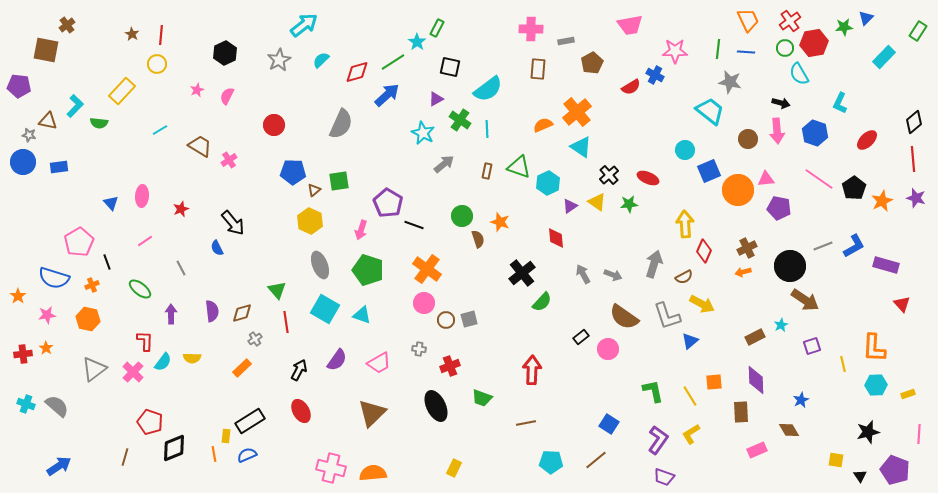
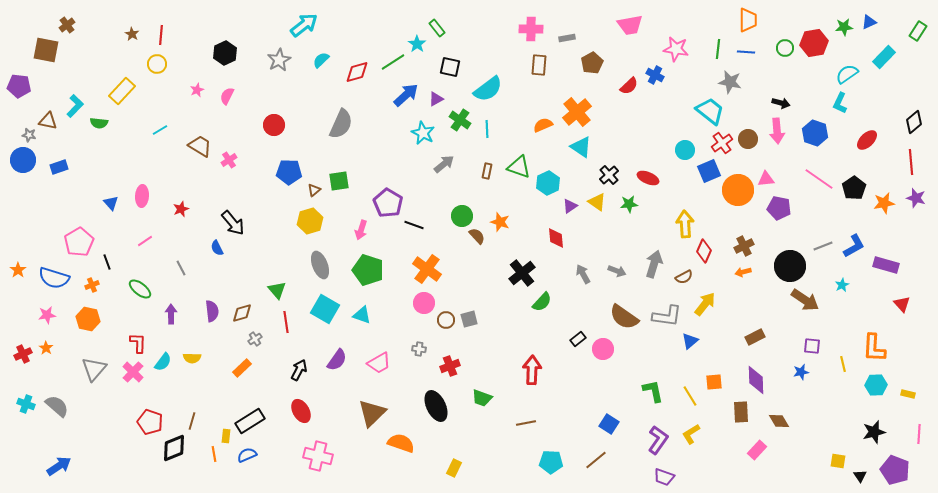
blue triangle at (866, 18): moved 3 px right, 4 px down; rotated 21 degrees clockwise
orange trapezoid at (748, 20): rotated 25 degrees clockwise
red cross at (790, 21): moved 68 px left, 122 px down
green rectangle at (437, 28): rotated 66 degrees counterclockwise
gray rectangle at (566, 41): moved 1 px right, 3 px up
cyan star at (417, 42): moved 2 px down
pink star at (675, 51): moved 1 px right, 2 px up; rotated 10 degrees clockwise
brown rectangle at (538, 69): moved 1 px right, 4 px up
cyan semicircle at (799, 74): moved 48 px right; rotated 85 degrees clockwise
red semicircle at (631, 87): moved 2 px left, 1 px up; rotated 12 degrees counterclockwise
blue arrow at (387, 95): moved 19 px right
red line at (913, 159): moved 2 px left, 3 px down
blue circle at (23, 162): moved 2 px up
blue rectangle at (59, 167): rotated 12 degrees counterclockwise
blue pentagon at (293, 172): moved 4 px left
orange star at (882, 201): moved 2 px right, 2 px down; rotated 15 degrees clockwise
yellow hexagon at (310, 221): rotated 20 degrees clockwise
brown semicircle at (478, 239): moved 1 px left, 3 px up; rotated 24 degrees counterclockwise
brown cross at (747, 248): moved 3 px left, 2 px up
gray arrow at (613, 275): moved 4 px right, 4 px up
orange star at (18, 296): moved 26 px up
yellow arrow at (702, 304): moved 3 px right; rotated 80 degrees counterclockwise
gray L-shape at (667, 316): rotated 64 degrees counterclockwise
cyan star at (781, 325): moved 61 px right, 40 px up
black rectangle at (581, 337): moved 3 px left, 2 px down
red L-shape at (145, 341): moved 7 px left, 2 px down
purple square at (812, 346): rotated 24 degrees clockwise
pink circle at (608, 349): moved 5 px left
red cross at (23, 354): rotated 18 degrees counterclockwise
gray triangle at (94, 369): rotated 12 degrees counterclockwise
yellow rectangle at (908, 394): rotated 32 degrees clockwise
blue star at (801, 400): moved 28 px up; rotated 14 degrees clockwise
brown diamond at (789, 430): moved 10 px left, 9 px up
black star at (868, 432): moved 6 px right
pink rectangle at (757, 450): rotated 24 degrees counterclockwise
brown line at (125, 457): moved 67 px right, 36 px up
yellow square at (836, 460): moved 2 px right, 1 px down
pink cross at (331, 468): moved 13 px left, 12 px up
orange semicircle at (373, 473): moved 28 px right, 30 px up; rotated 24 degrees clockwise
